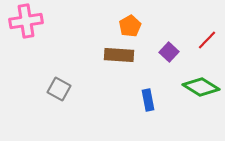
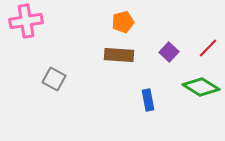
orange pentagon: moved 7 px left, 4 px up; rotated 15 degrees clockwise
red line: moved 1 px right, 8 px down
gray square: moved 5 px left, 10 px up
